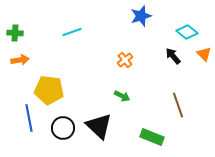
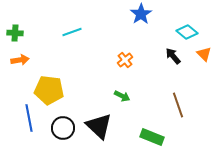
blue star: moved 2 px up; rotated 15 degrees counterclockwise
